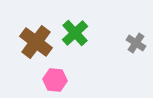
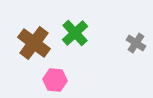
brown cross: moved 2 px left, 1 px down
